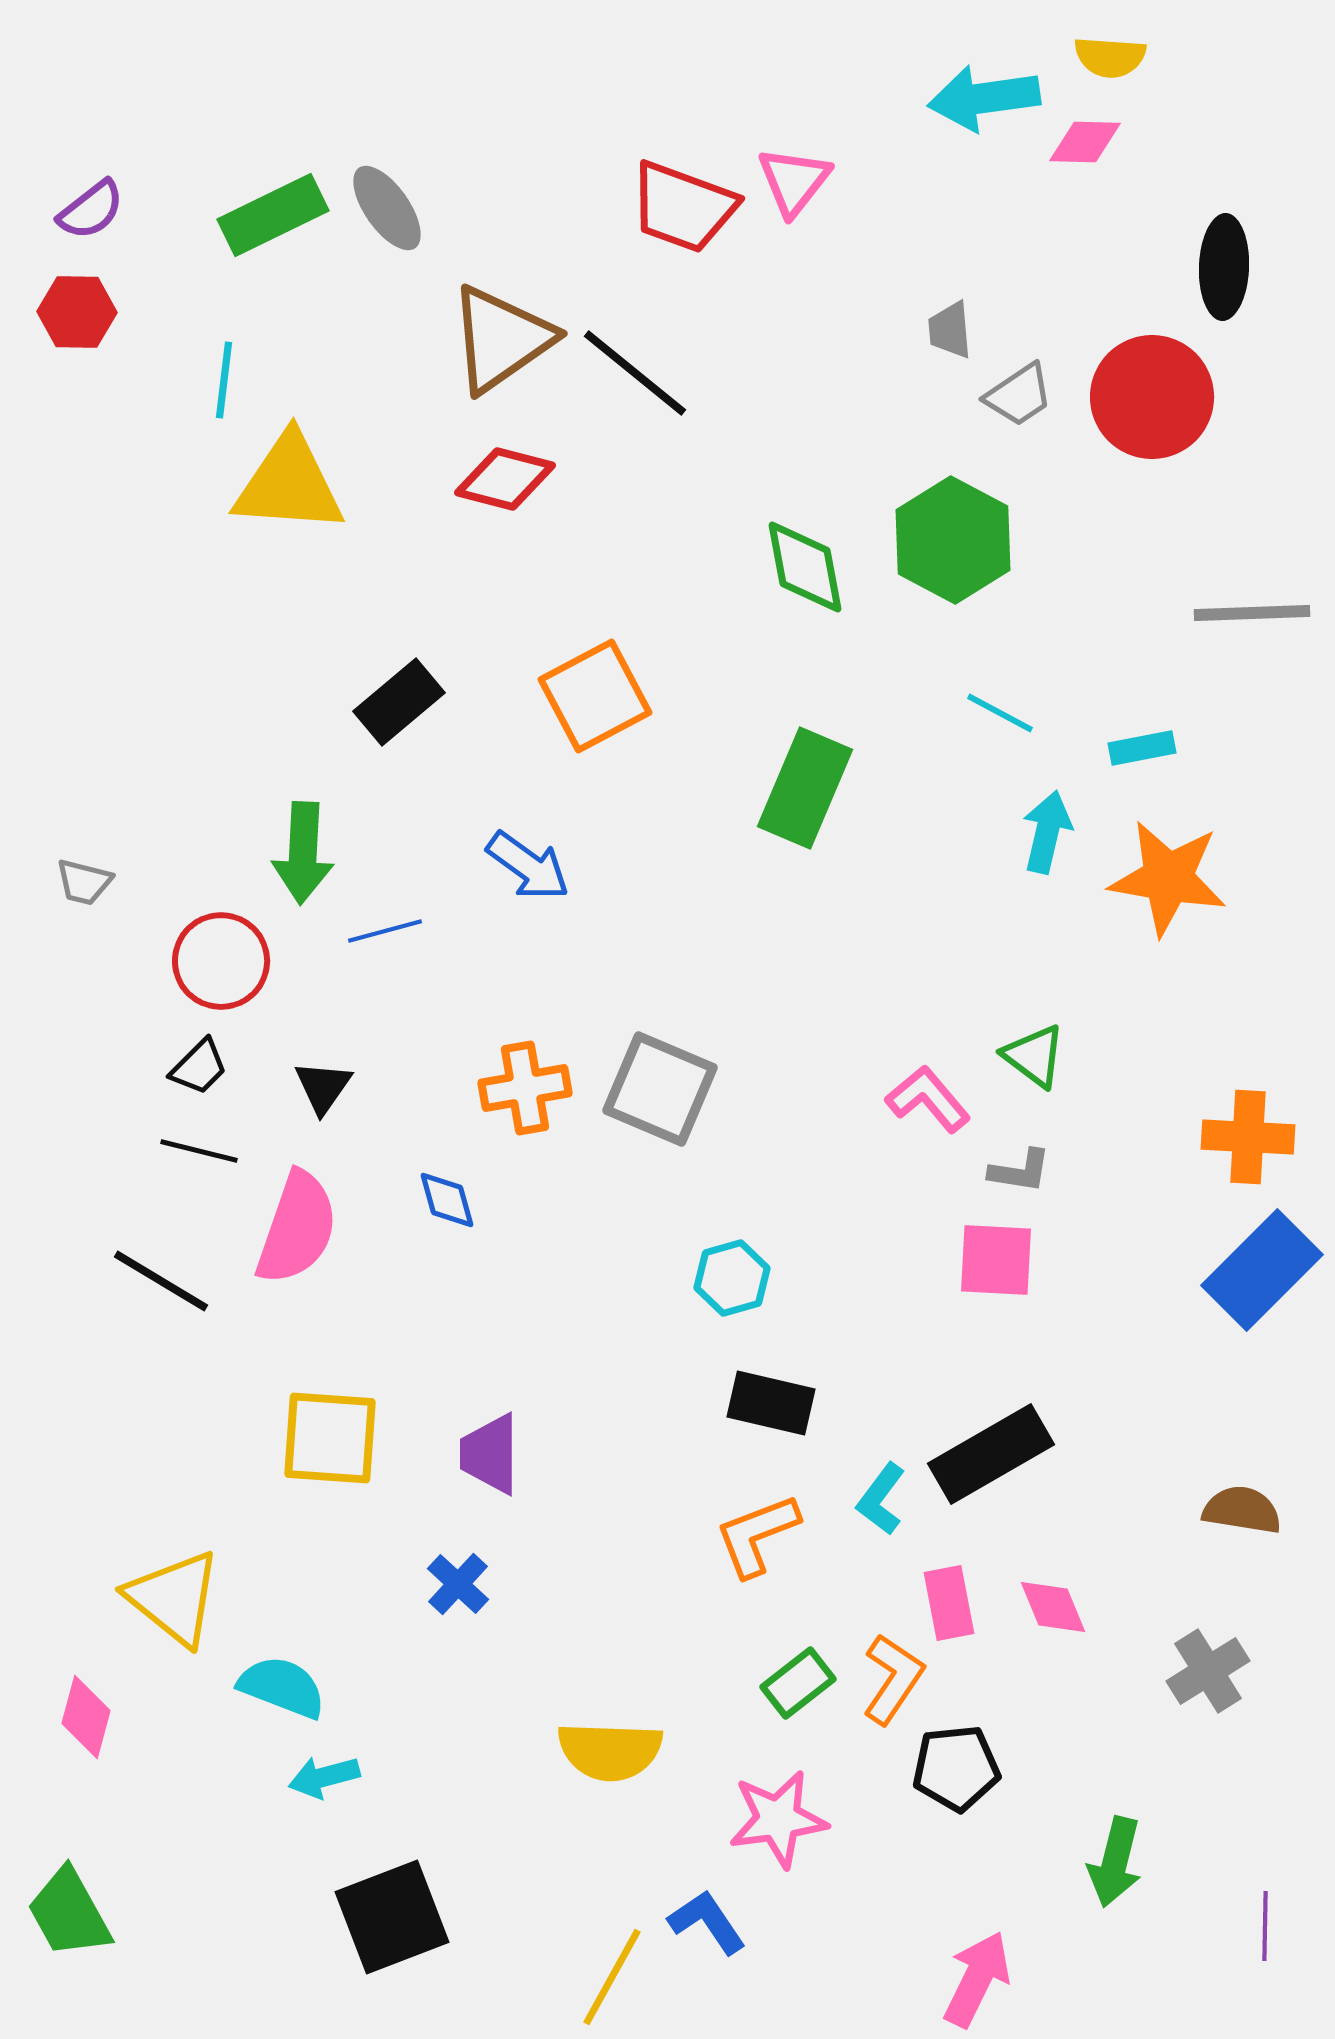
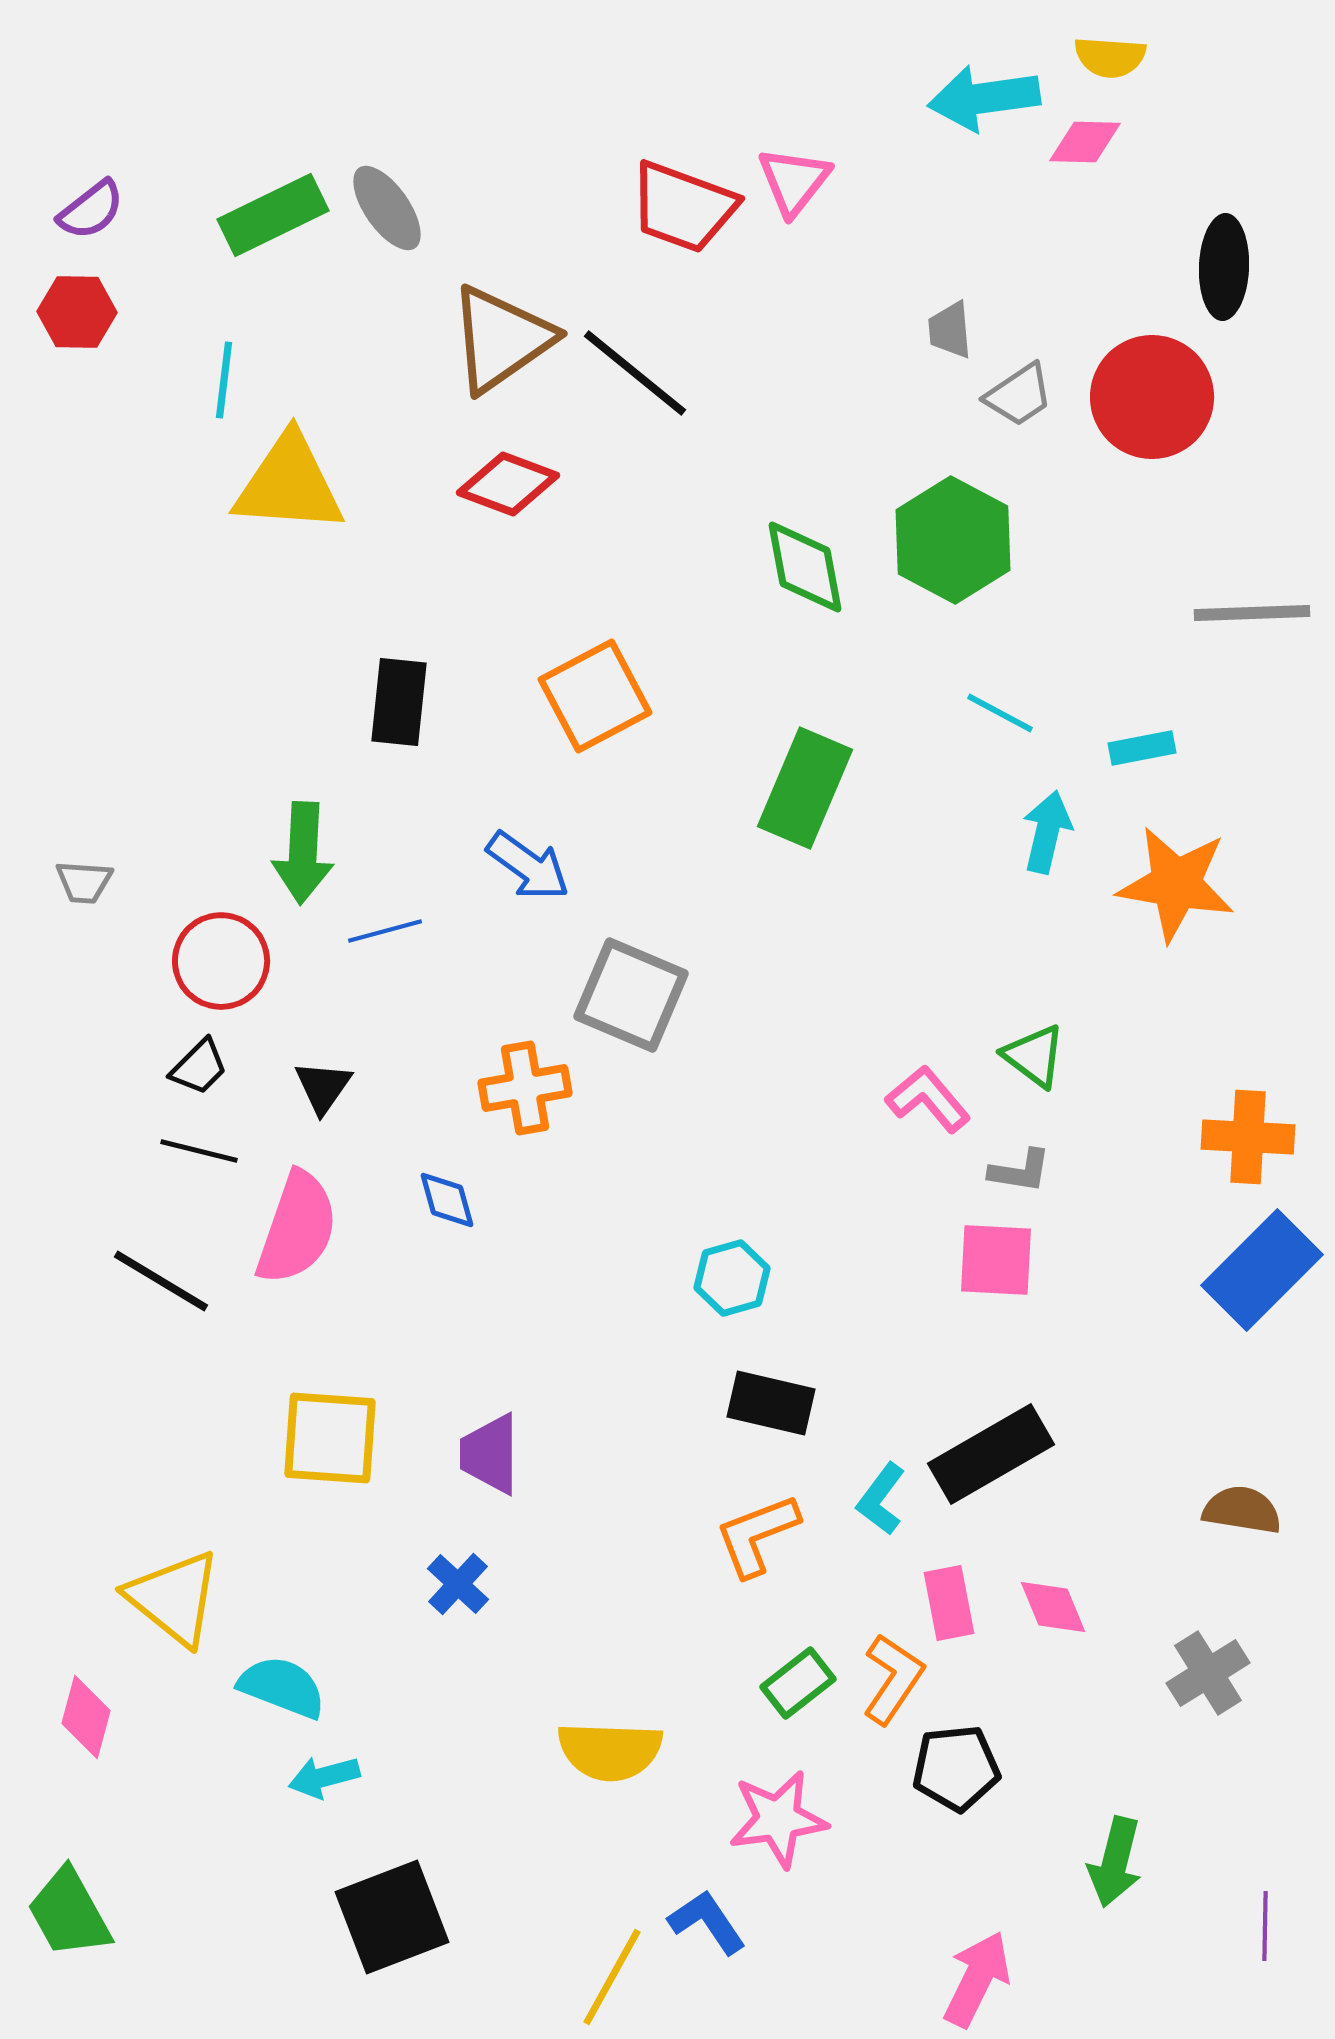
red diamond at (505, 479): moved 3 px right, 5 px down; rotated 6 degrees clockwise
black rectangle at (399, 702): rotated 44 degrees counterclockwise
orange star at (1168, 878): moved 8 px right, 6 px down
gray trapezoid at (84, 882): rotated 10 degrees counterclockwise
gray square at (660, 1089): moved 29 px left, 94 px up
gray cross at (1208, 1671): moved 2 px down
